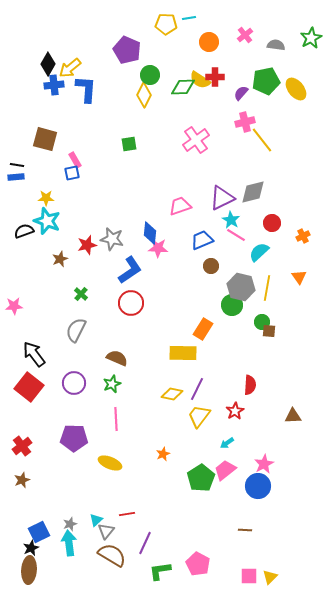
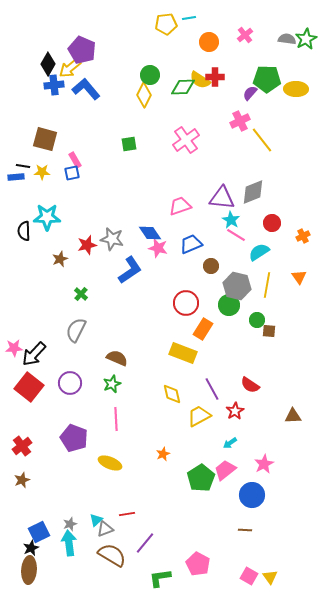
yellow pentagon at (166, 24): rotated 10 degrees counterclockwise
green star at (311, 38): moved 5 px left, 1 px down
gray semicircle at (276, 45): moved 11 px right, 6 px up
purple pentagon at (127, 50): moved 45 px left
green pentagon at (266, 81): moved 1 px right, 2 px up; rotated 12 degrees clockwise
blue L-shape at (86, 89): rotated 44 degrees counterclockwise
yellow ellipse at (296, 89): rotated 50 degrees counterclockwise
purple semicircle at (241, 93): moved 9 px right
pink cross at (245, 122): moved 5 px left, 1 px up; rotated 12 degrees counterclockwise
pink cross at (196, 140): moved 10 px left
black line at (17, 165): moved 6 px right, 1 px down
gray diamond at (253, 192): rotated 8 degrees counterclockwise
yellow star at (46, 198): moved 4 px left, 26 px up
purple triangle at (222, 198): rotated 32 degrees clockwise
cyan star at (47, 221): moved 4 px up; rotated 20 degrees counterclockwise
black semicircle at (24, 231): rotated 72 degrees counterclockwise
blue diamond at (150, 233): rotated 40 degrees counterclockwise
blue trapezoid at (202, 240): moved 11 px left, 4 px down
pink star at (158, 248): rotated 12 degrees clockwise
cyan semicircle at (259, 252): rotated 10 degrees clockwise
gray hexagon at (241, 287): moved 4 px left, 1 px up
yellow line at (267, 288): moved 3 px up
red circle at (131, 303): moved 55 px right
green circle at (232, 305): moved 3 px left
pink star at (14, 306): moved 42 px down
green circle at (262, 322): moved 5 px left, 2 px up
yellow rectangle at (183, 353): rotated 20 degrees clockwise
black arrow at (34, 354): rotated 100 degrees counterclockwise
purple circle at (74, 383): moved 4 px left
red semicircle at (250, 385): rotated 120 degrees clockwise
purple line at (197, 389): moved 15 px right; rotated 55 degrees counterclockwise
yellow diamond at (172, 394): rotated 65 degrees clockwise
yellow trapezoid at (199, 416): rotated 25 degrees clockwise
purple pentagon at (74, 438): rotated 20 degrees clockwise
cyan arrow at (227, 443): moved 3 px right
blue circle at (258, 486): moved 6 px left, 9 px down
gray triangle at (106, 531): moved 1 px left, 2 px up; rotated 30 degrees clockwise
purple line at (145, 543): rotated 15 degrees clockwise
green L-shape at (160, 571): moved 7 px down
pink square at (249, 576): rotated 30 degrees clockwise
yellow triangle at (270, 577): rotated 21 degrees counterclockwise
